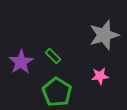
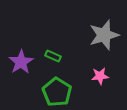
green rectangle: rotated 21 degrees counterclockwise
